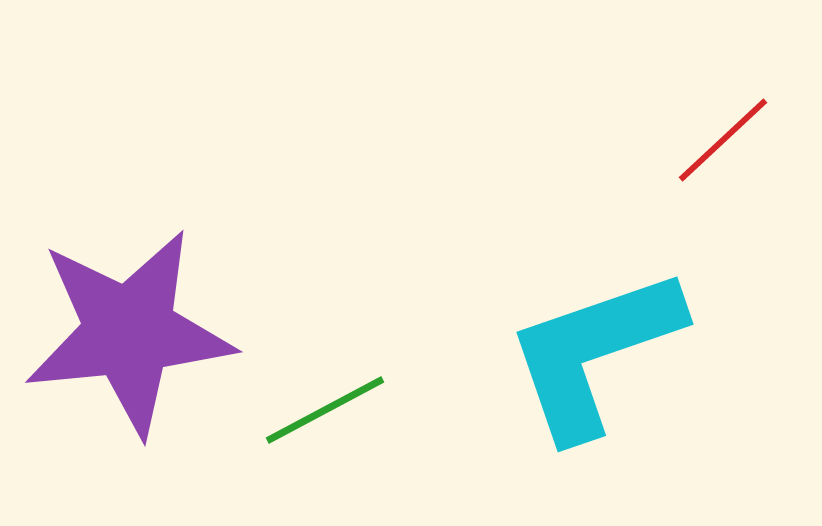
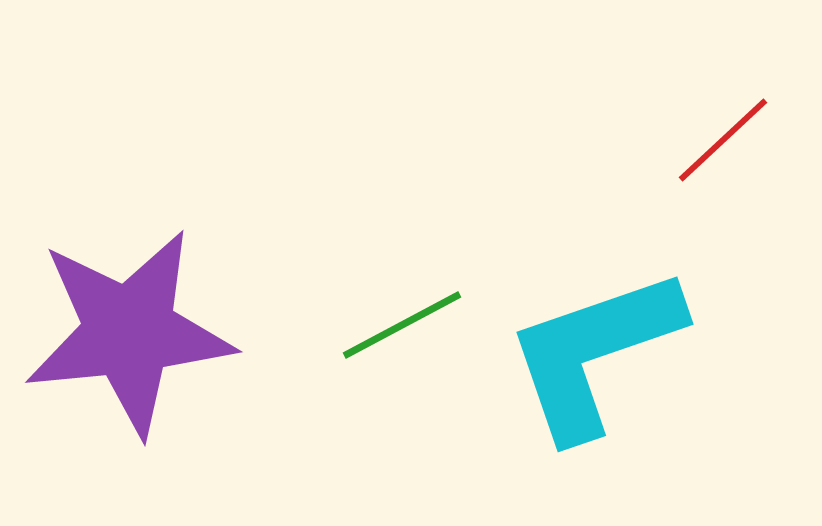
green line: moved 77 px right, 85 px up
